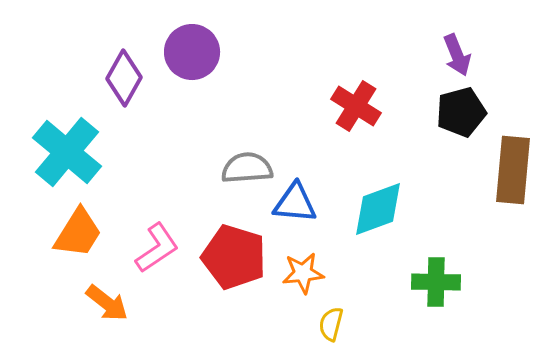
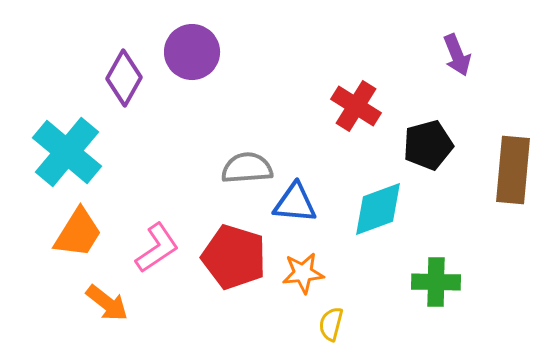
black pentagon: moved 33 px left, 33 px down
